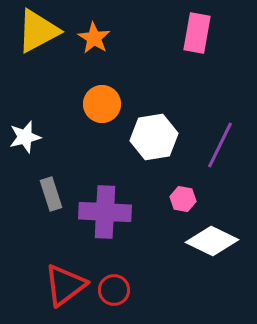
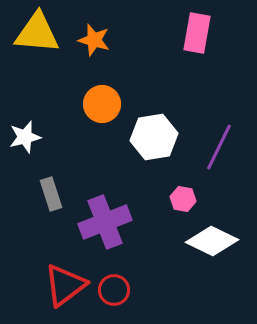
yellow triangle: moved 1 px left, 2 px down; rotated 33 degrees clockwise
orange star: moved 2 px down; rotated 16 degrees counterclockwise
purple line: moved 1 px left, 2 px down
purple cross: moved 10 px down; rotated 24 degrees counterclockwise
